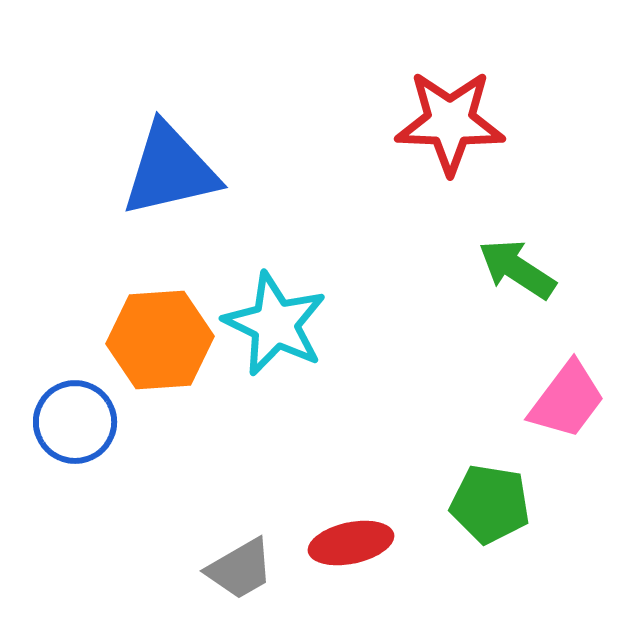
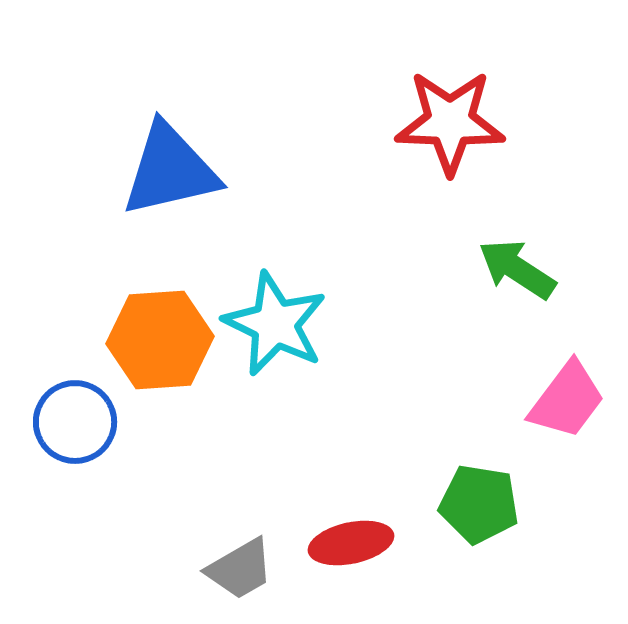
green pentagon: moved 11 px left
